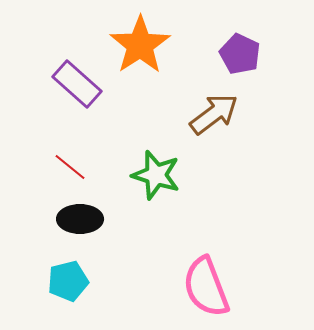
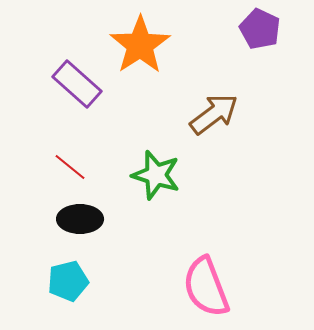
purple pentagon: moved 20 px right, 25 px up
